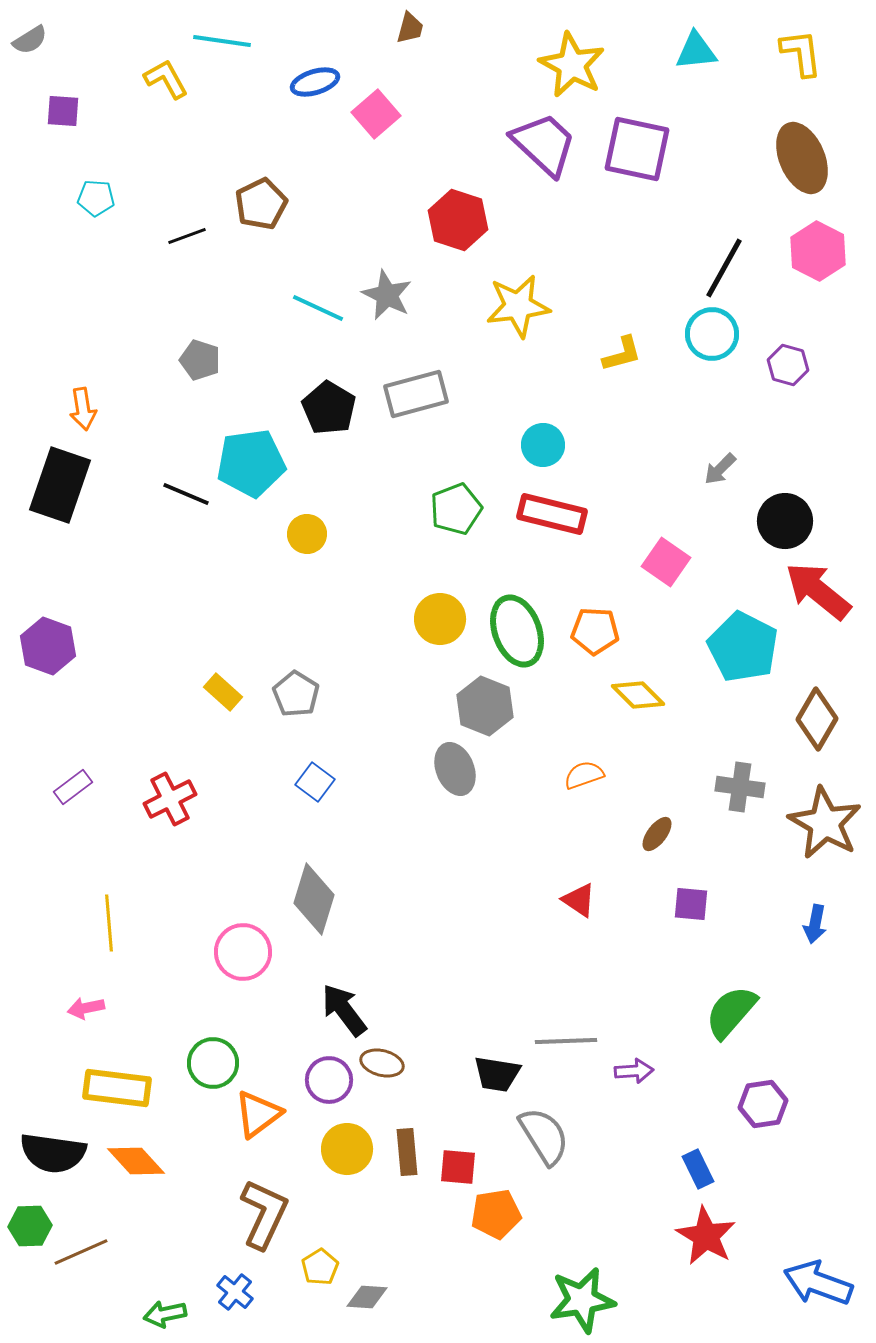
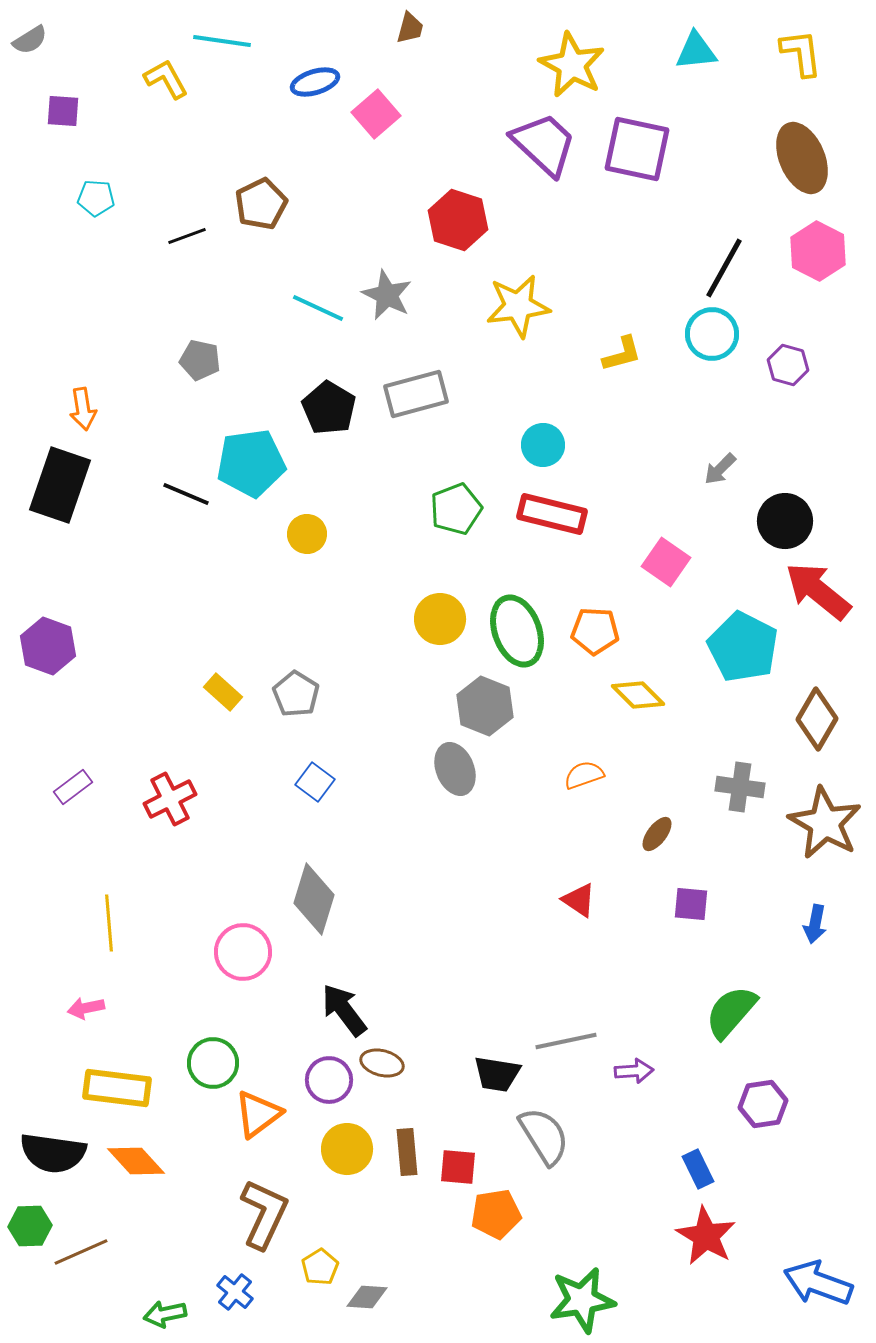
gray pentagon at (200, 360): rotated 6 degrees counterclockwise
gray line at (566, 1041): rotated 10 degrees counterclockwise
